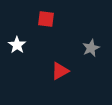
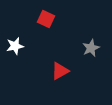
red square: rotated 18 degrees clockwise
white star: moved 2 px left, 1 px down; rotated 24 degrees clockwise
